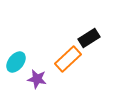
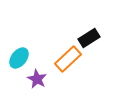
cyan ellipse: moved 3 px right, 4 px up
purple star: rotated 18 degrees clockwise
